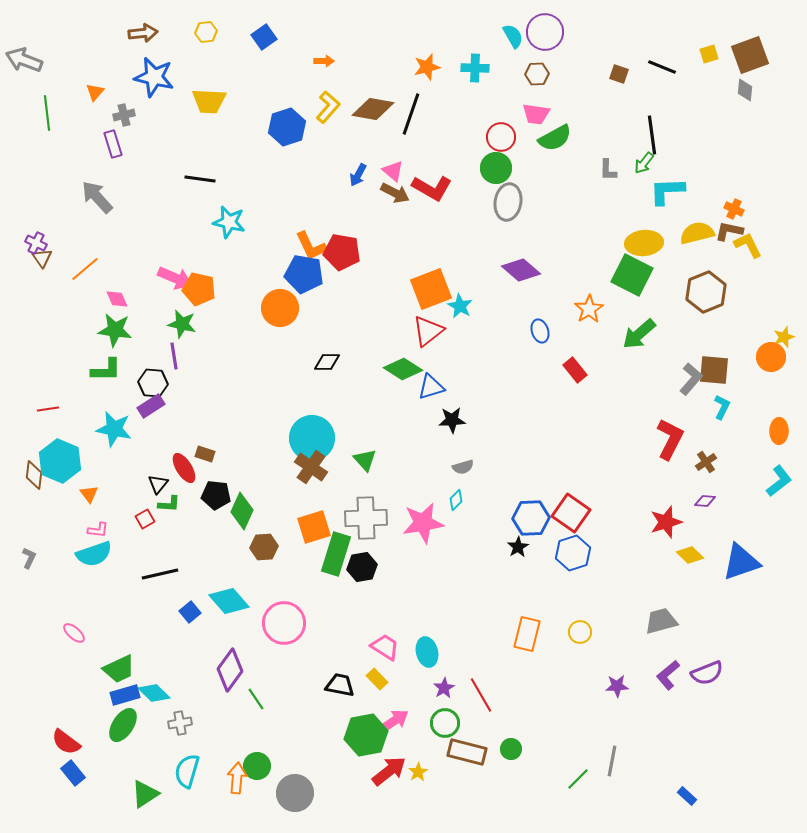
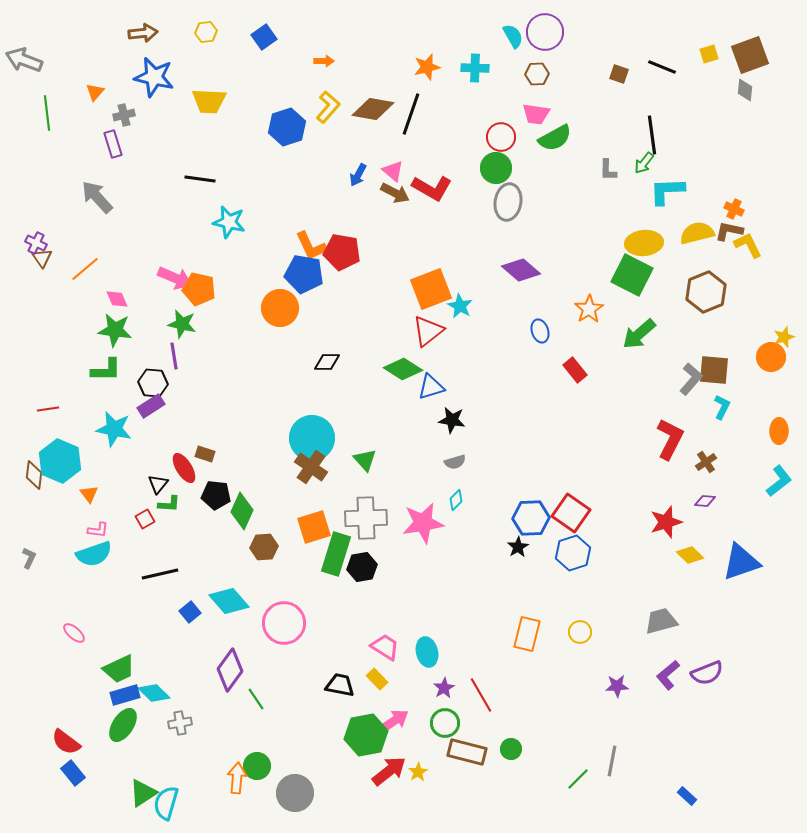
black star at (452, 420): rotated 12 degrees clockwise
gray semicircle at (463, 467): moved 8 px left, 5 px up
cyan semicircle at (187, 771): moved 21 px left, 32 px down
green triangle at (145, 794): moved 2 px left, 1 px up
